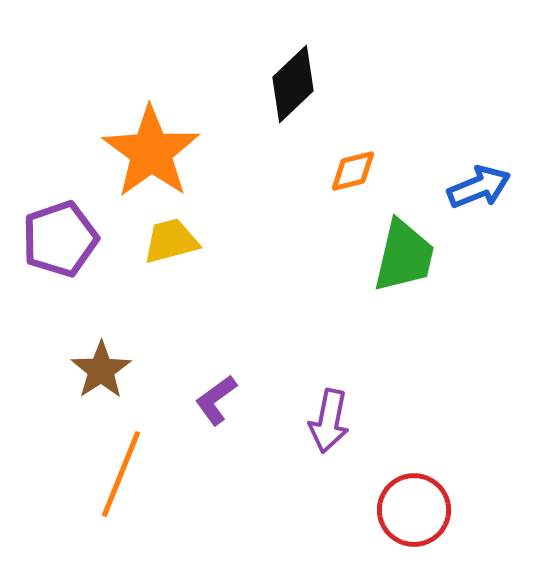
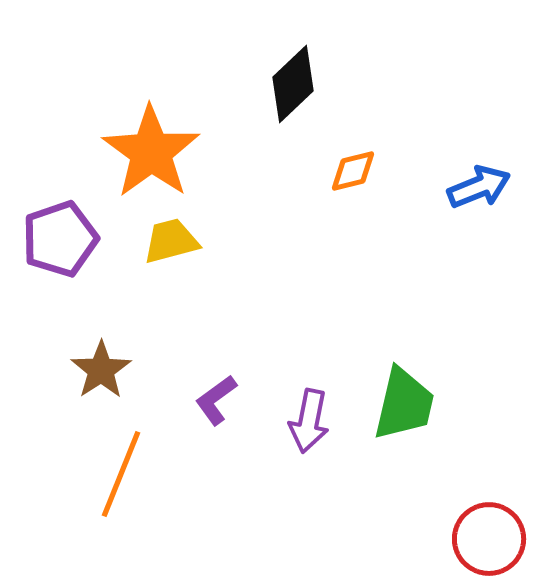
green trapezoid: moved 148 px down
purple arrow: moved 20 px left
red circle: moved 75 px right, 29 px down
